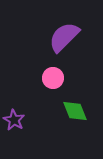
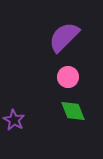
pink circle: moved 15 px right, 1 px up
green diamond: moved 2 px left
